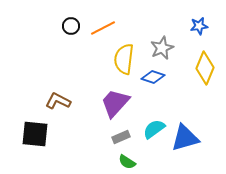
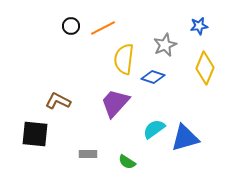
gray star: moved 3 px right, 3 px up
gray rectangle: moved 33 px left, 17 px down; rotated 24 degrees clockwise
